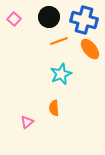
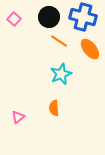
blue cross: moved 1 px left, 3 px up
orange line: rotated 54 degrees clockwise
pink triangle: moved 9 px left, 5 px up
